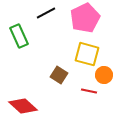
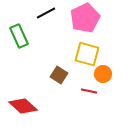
orange circle: moved 1 px left, 1 px up
